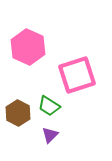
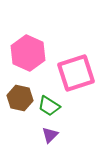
pink hexagon: moved 6 px down
pink square: moved 1 px left, 2 px up
brown hexagon: moved 2 px right, 15 px up; rotated 15 degrees counterclockwise
